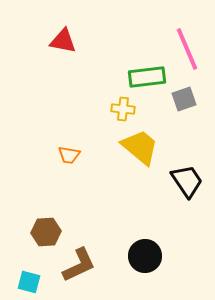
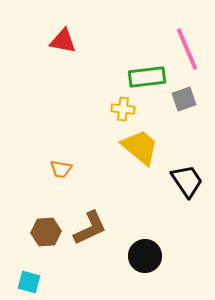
orange trapezoid: moved 8 px left, 14 px down
brown L-shape: moved 11 px right, 37 px up
